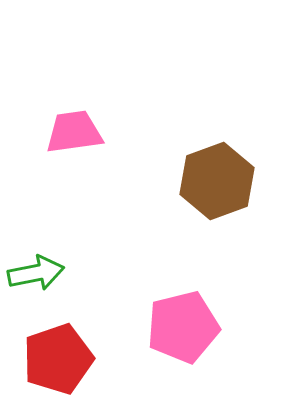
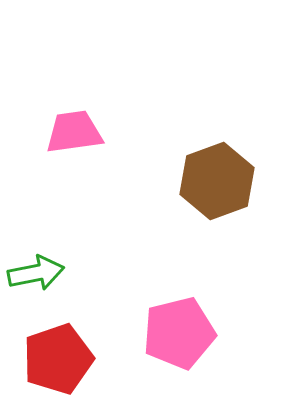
pink pentagon: moved 4 px left, 6 px down
